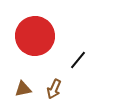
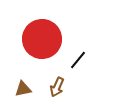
red circle: moved 7 px right, 3 px down
brown arrow: moved 3 px right, 2 px up
